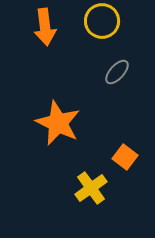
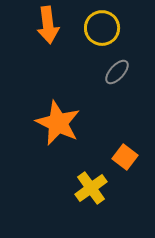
yellow circle: moved 7 px down
orange arrow: moved 3 px right, 2 px up
